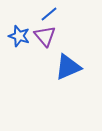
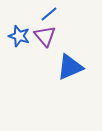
blue triangle: moved 2 px right
